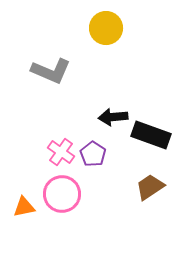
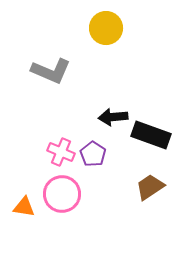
pink cross: rotated 12 degrees counterclockwise
orange triangle: rotated 20 degrees clockwise
